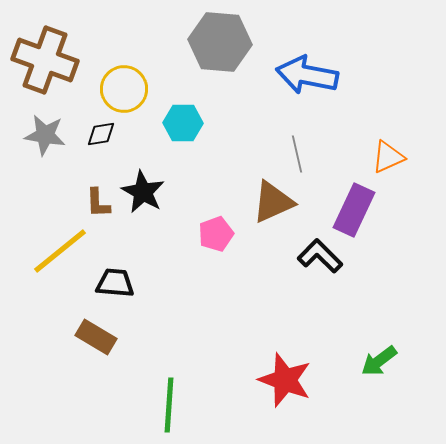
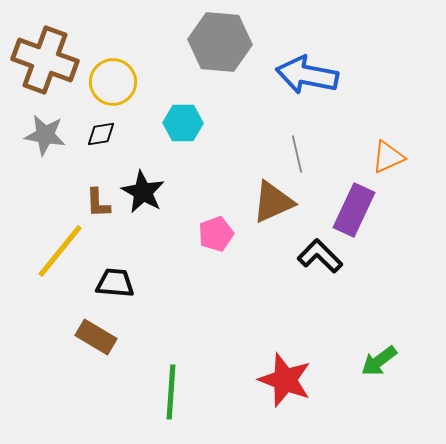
yellow circle: moved 11 px left, 7 px up
yellow line: rotated 12 degrees counterclockwise
green line: moved 2 px right, 13 px up
